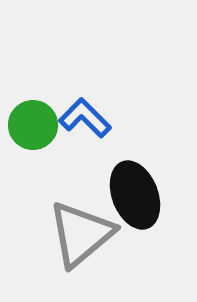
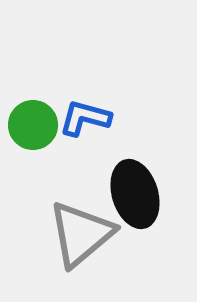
blue L-shape: rotated 30 degrees counterclockwise
black ellipse: moved 1 px up; rotated 4 degrees clockwise
